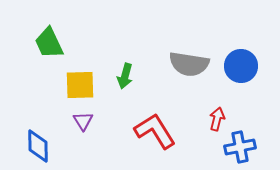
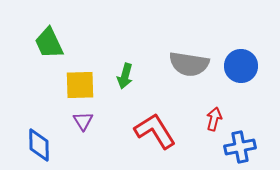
red arrow: moved 3 px left
blue diamond: moved 1 px right, 1 px up
